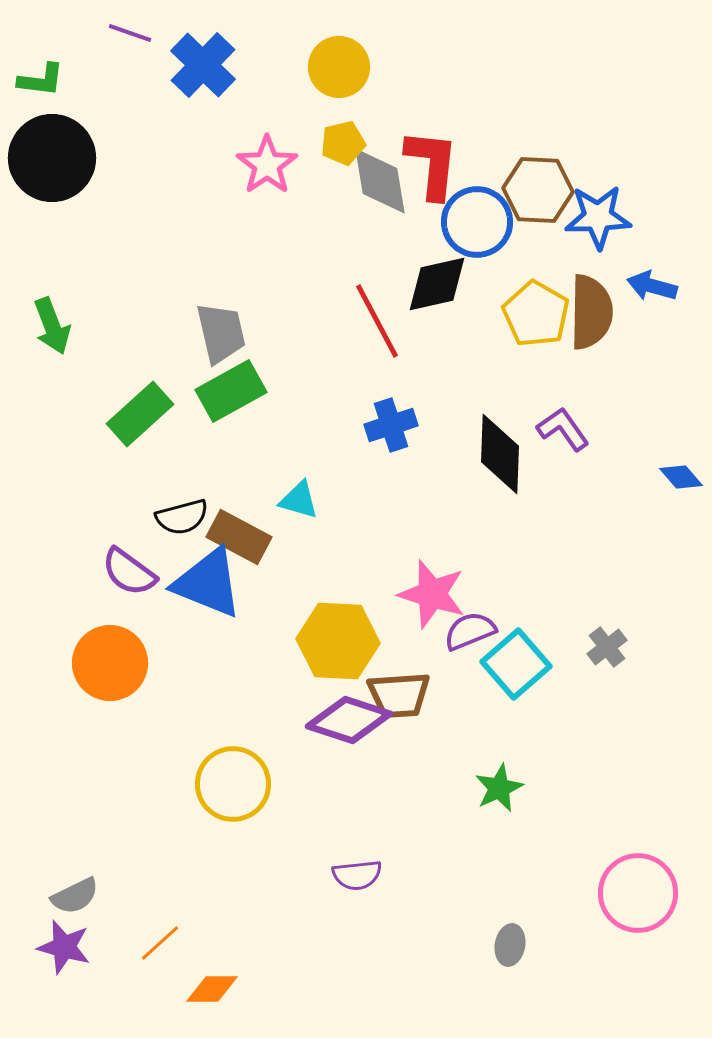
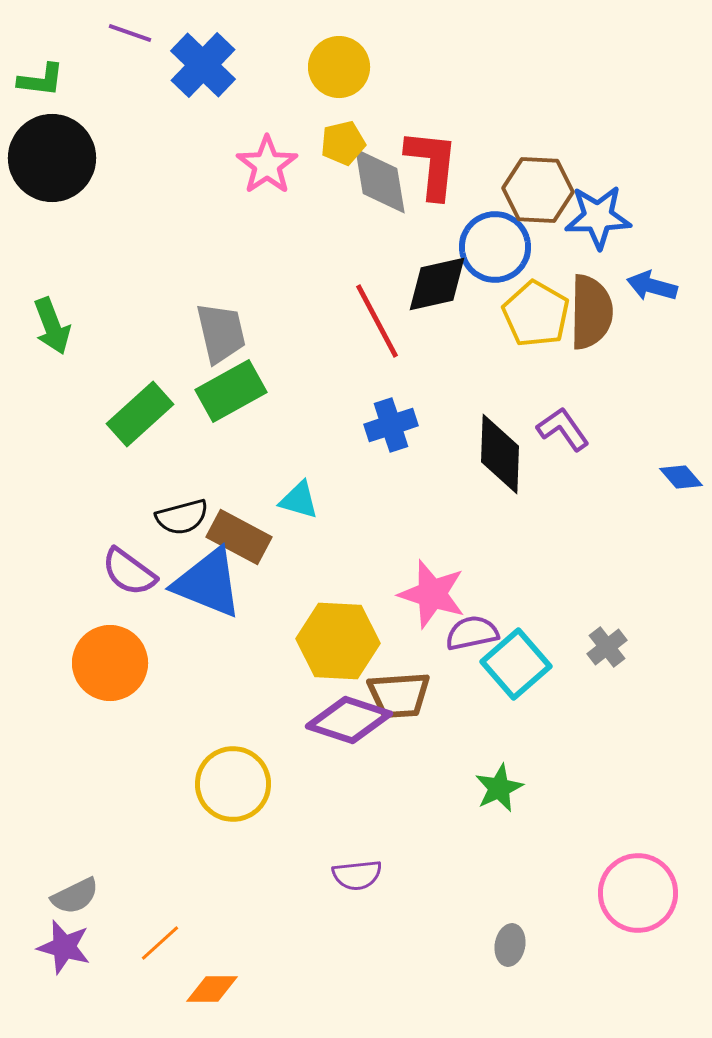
blue circle at (477, 222): moved 18 px right, 25 px down
purple semicircle at (470, 631): moved 2 px right, 2 px down; rotated 10 degrees clockwise
